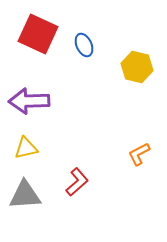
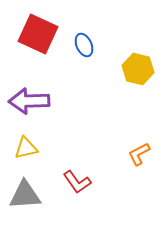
yellow hexagon: moved 1 px right, 2 px down
red L-shape: rotated 96 degrees clockwise
